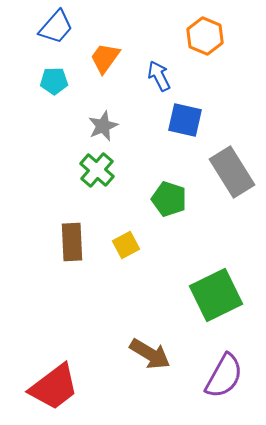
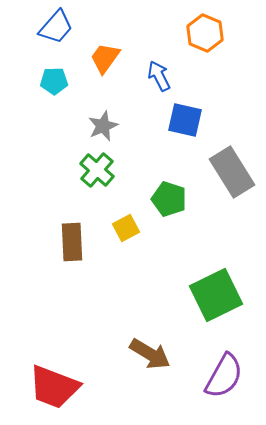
orange hexagon: moved 3 px up
yellow square: moved 17 px up
red trapezoid: rotated 58 degrees clockwise
